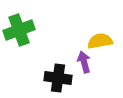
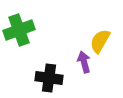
yellow semicircle: rotated 50 degrees counterclockwise
black cross: moved 9 px left
